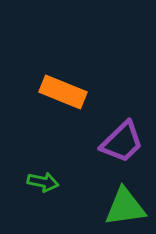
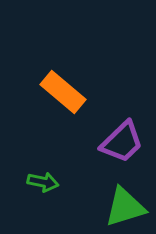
orange rectangle: rotated 18 degrees clockwise
green triangle: rotated 9 degrees counterclockwise
